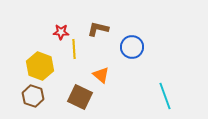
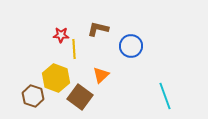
red star: moved 3 px down
blue circle: moved 1 px left, 1 px up
yellow hexagon: moved 16 px right, 12 px down
orange triangle: rotated 36 degrees clockwise
brown square: rotated 10 degrees clockwise
